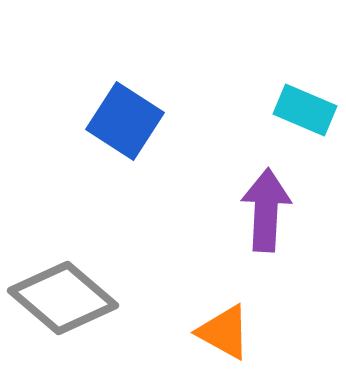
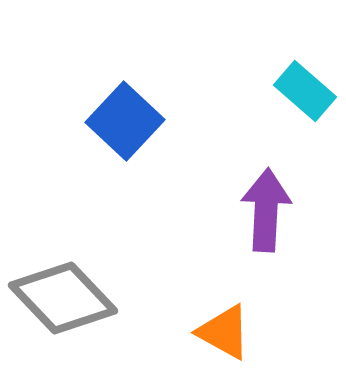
cyan rectangle: moved 19 px up; rotated 18 degrees clockwise
blue square: rotated 10 degrees clockwise
gray diamond: rotated 6 degrees clockwise
